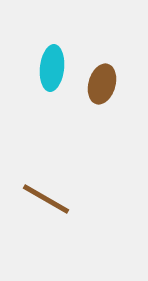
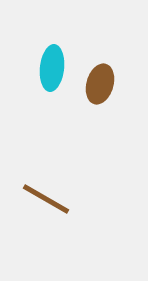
brown ellipse: moved 2 px left
